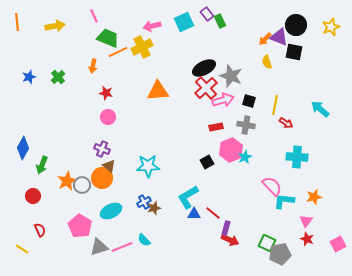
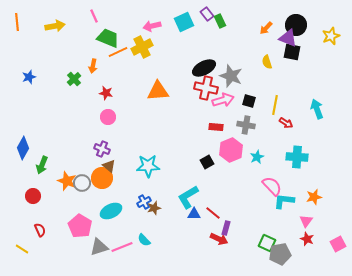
yellow star at (331, 27): moved 9 px down
purple triangle at (279, 37): moved 9 px right, 1 px down
orange arrow at (265, 39): moved 1 px right, 11 px up
black square at (294, 52): moved 2 px left
green cross at (58, 77): moved 16 px right, 2 px down
red cross at (206, 88): rotated 35 degrees counterclockwise
cyan arrow at (320, 109): moved 3 px left; rotated 30 degrees clockwise
red rectangle at (216, 127): rotated 16 degrees clockwise
cyan star at (245, 157): moved 12 px right
orange star at (67, 181): rotated 24 degrees counterclockwise
gray circle at (82, 185): moved 2 px up
red arrow at (230, 240): moved 11 px left, 1 px up
